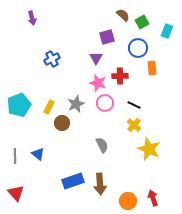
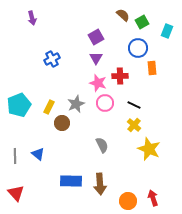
purple square: moved 11 px left; rotated 14 degrees counterclockwise
blue rectangle: moved 2 px left; rotated 20 degrees clockwise
